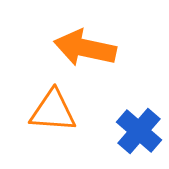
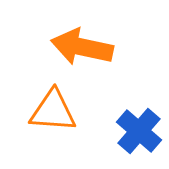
orange arrow: moved 3 px left, 1 px up
